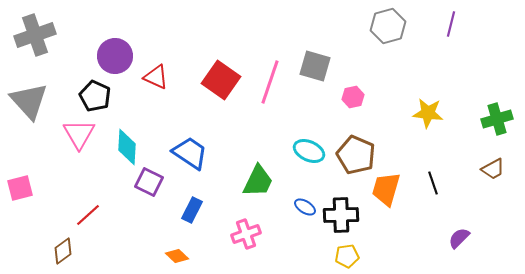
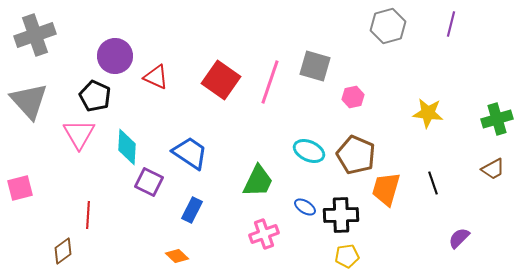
red line: rotated 44 degrees counterclockwise
pink cross: moved 18 px right
